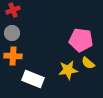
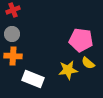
gray circle: moved 1 px down
